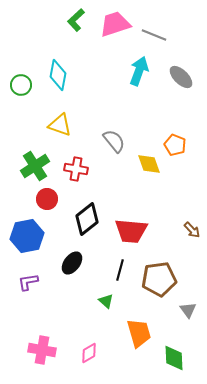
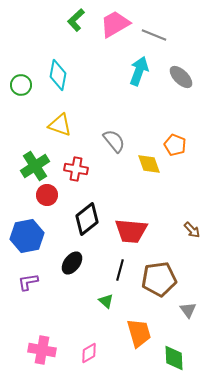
pink trapezoid: rotated 12 degrees counterclockwise
red circle: moved 4 px up
